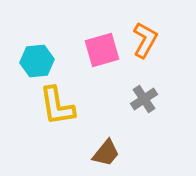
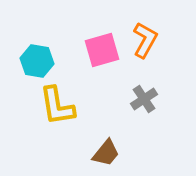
cyan hexagon: rotated 16 degrees clockwise
